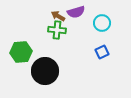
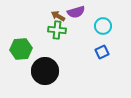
cyan circle: moved 1 px right, 3 px down
green hexagon: moved 3 px up
